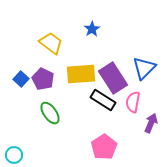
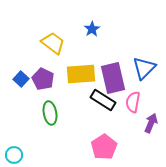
yellow trapezoid: moved 2 px right
purple rectangle: rotated 20 degrees clockwise
green ellipse: rotated 25 degrees clockwise
